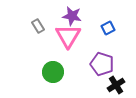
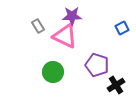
purple star: rotated 12 degrees counterclockwise
blue square: moved 14 px right
pink triangle: moved 3 px left; rotated 36 degrees counterclockwise
purple pentagon: moved 5 px left, 1 px down
